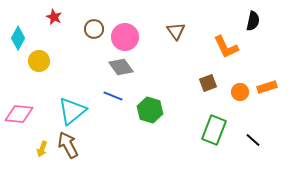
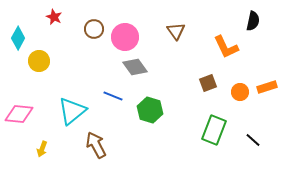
gray diamond: moved 14 px right
brown arrow: moved 28 px right
